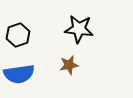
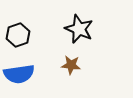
black star: rotated 16 degrees clockwise
brown star: moved 2 px right; rotated 18 degrees clockwise
